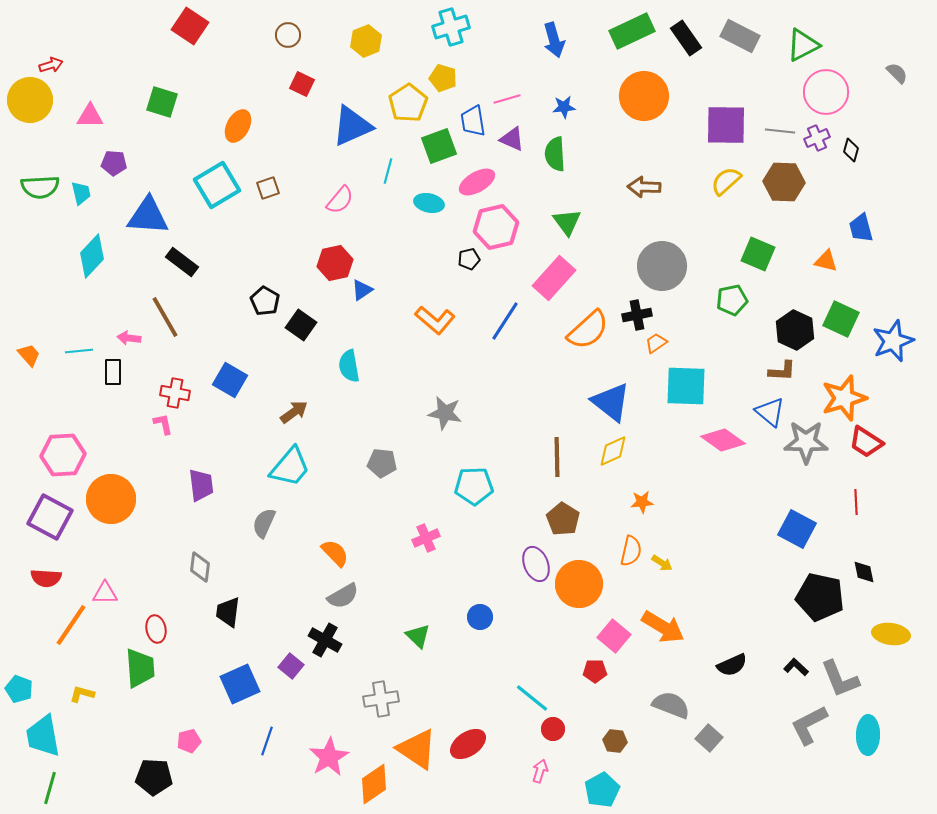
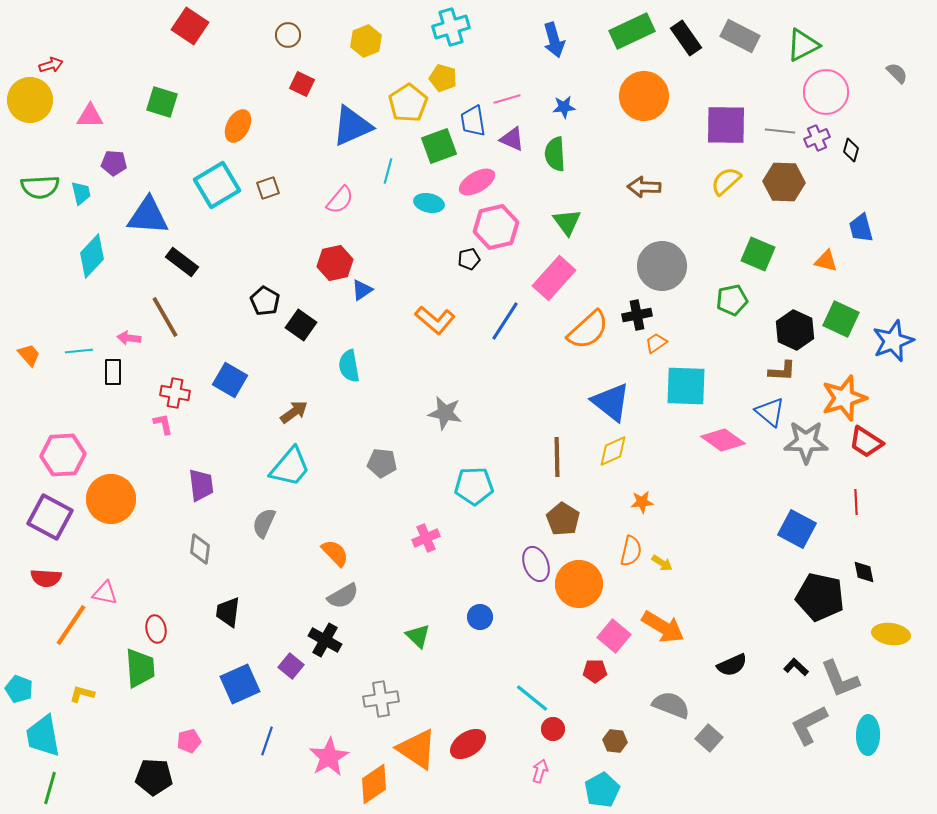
gray diamond at (200, 567): moved 18 px up
pink triangle at (105, 593): rotated 12 degrees clockwise
